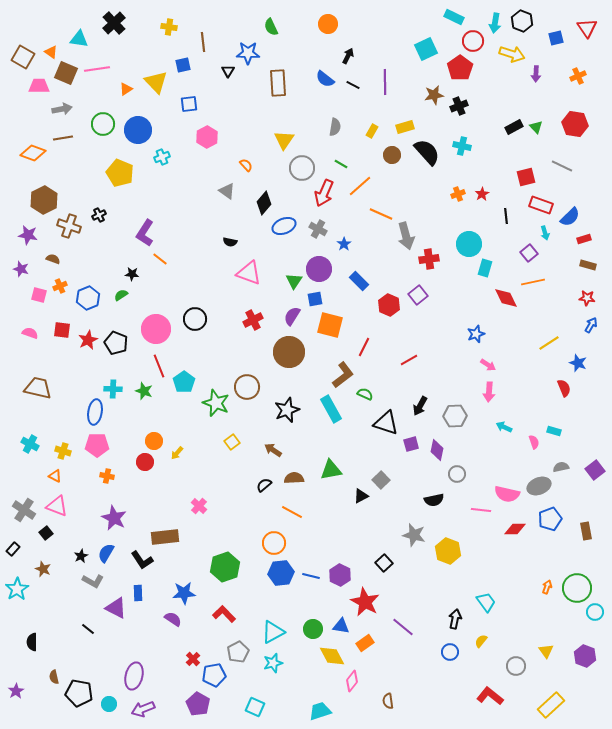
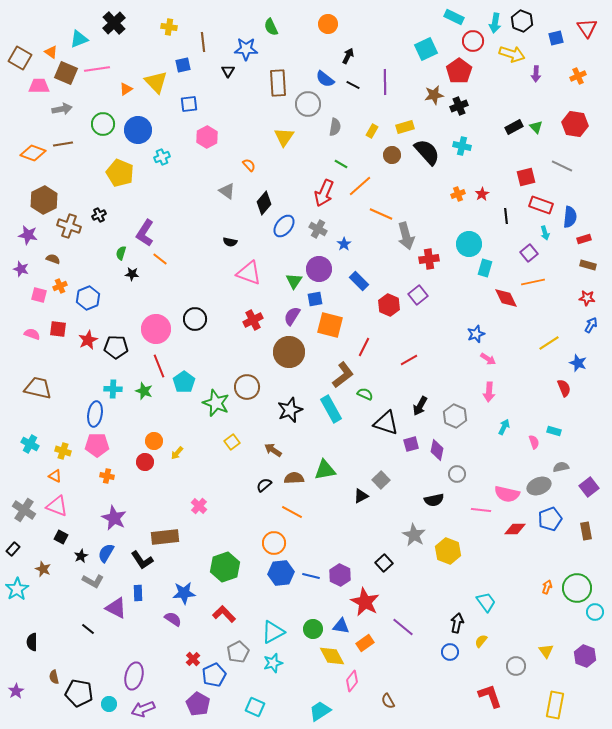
cyan triangle at (79, 39): rotated 30 degrees counterclockwise
blue star at (248, 53): moved 2 px left, 4 px up
brown square at (23, 57): moved 3 px left, 1 px down
red pentagon at (460, 68): moved 1 px left, 3 px down
brown line at (63, 138): moved 6 px down
yellow triangle at (284, 140): moved 3 px up
orange semicircle at (246, 165): moved 3 px right
gray circle at (302, 168): moved 6 px right, 64 px up
blue semicircle at (570, 217): rotated 40 degrees counterclockwise
blue ellipse at (284, 226): rotated 30 degrees counterclockwise
green semicircle at (121, 295): moved 42 px up; rotated 40 degrees counterclockwise
red square at (62, 330): moved 4 px left, 1 px up
pink semicircle at (30, 333): moved 2 px right, 1 px down
black pentagon at (116, 343): moved 4 px down; rotated 20 degrees counterclockwise
pink arrow at (488, 365): moved 6 px up
black star at (287, 410): moved 3 px right
blue ellipse at (95, 412): moved 2 px down
gray hexagon at (455, 416): rotated 25 degrees clockwise
cyan arrow at (504, 427): rotated 91 degrees clockwise
green triangle at (331, 470): moved 6 px left
purple square at (595, 470): moved 6 px left, 17 px down
black square at (46, 533): moved 15 px right, 4 px down; rotated 24 degrees counterclockwise
gray star at (414, 535): rotated 15 degrees clockwise
black arrow at (455, 619): moved 2 px right, 4 px down
blue pentagon at (214, 675): rotated 15 degrees counterclockwise
red L-shape at (490, 696): rotated 32 degrees clockwise
brown semicircle at (388, 701): rotated 21 degrees counterclockwise
yellow rectangle at (551, 705): moved 4 px right; rotated 36 degrees counterclockwise
cyan trapezoid at (320, 711): rotated 15 degrees counterclockwise
